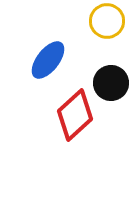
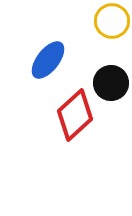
yellow circle: moved 5 px right
